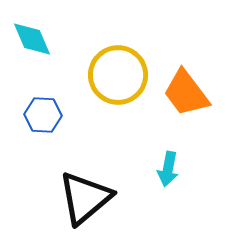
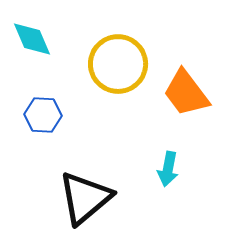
yellow circle: moved 11 px up
